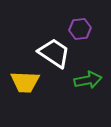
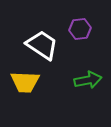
white trapezoid: moved 12 px left, 8 px up
